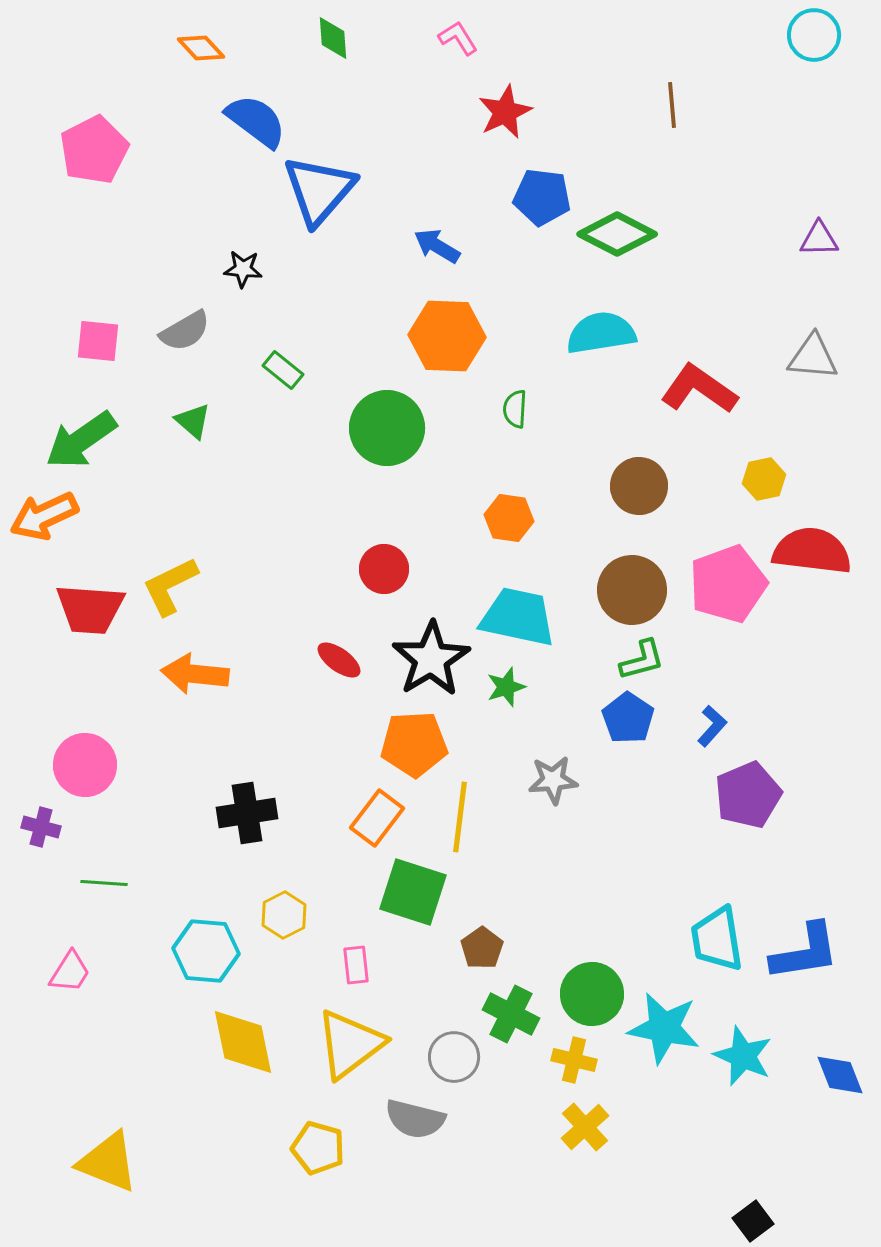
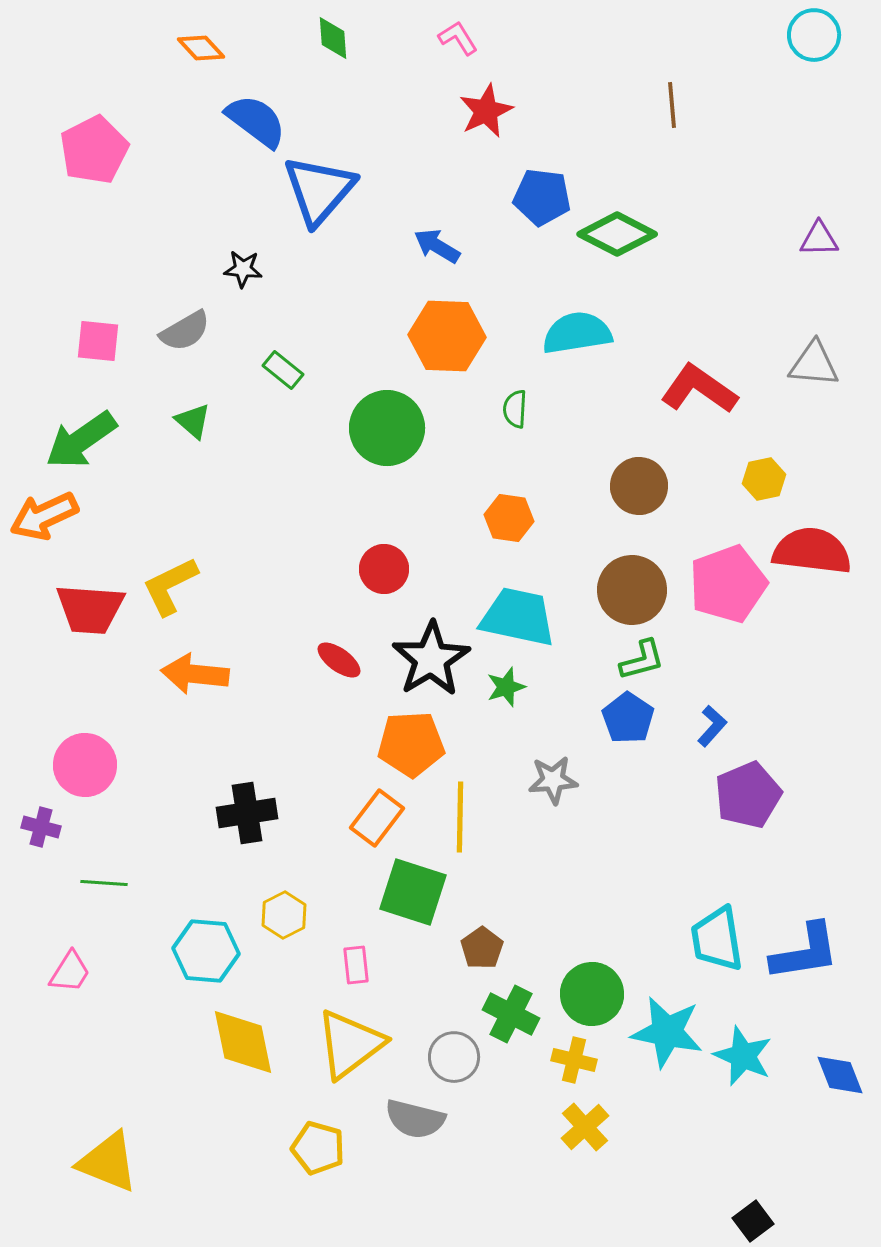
red star at (505, 112): moved 19 px left, 1 px up
cyan semicircle at (601, 333): moved 24 px left
gray triangle at (813, 357): moved 1 px right, 7 px down
orange pentagon at (414, 744): moved 3 px left
yellow line at (460, 817): rotated 6 degrees counterclockwise
cyan star at (664, 1028): moved 3 px right, 4 px down
